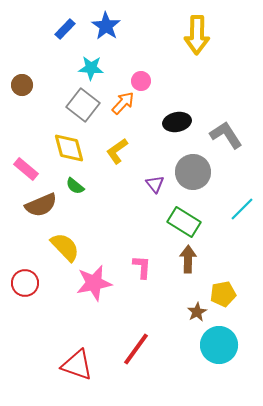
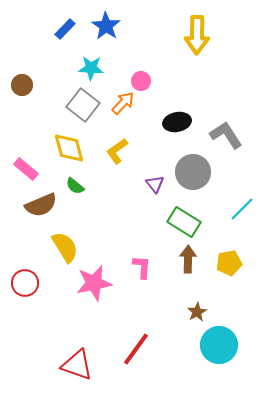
yellow semicircle: rotated 12 degrees clockwise
yellow pentagon: moved 6 px right, 31 px up
